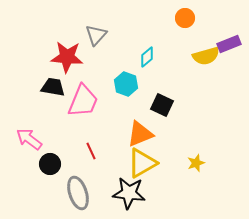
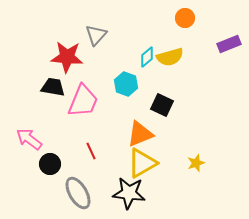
yellow semicircle: moved 36 px left, 1 px down
gray ellipse: rotated 12 degrees counterclockwise
